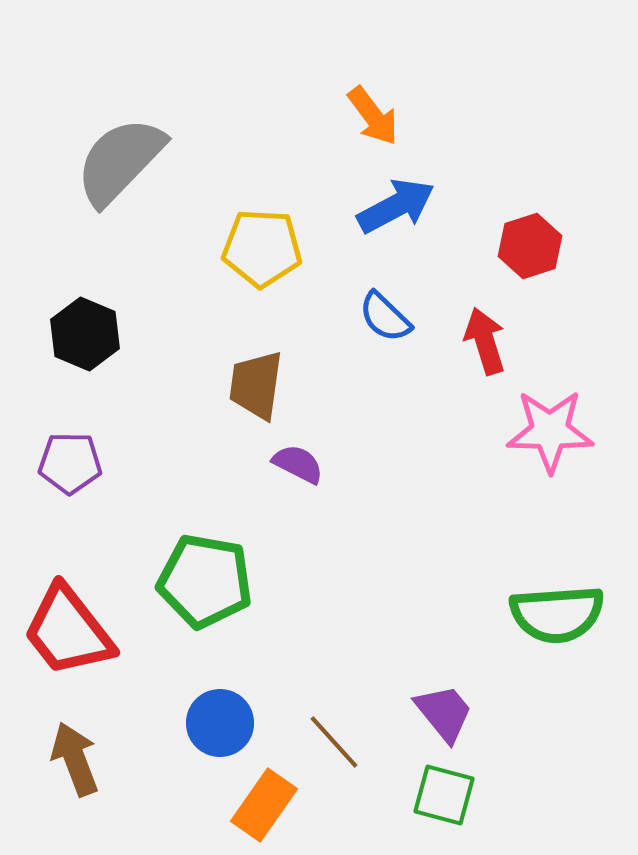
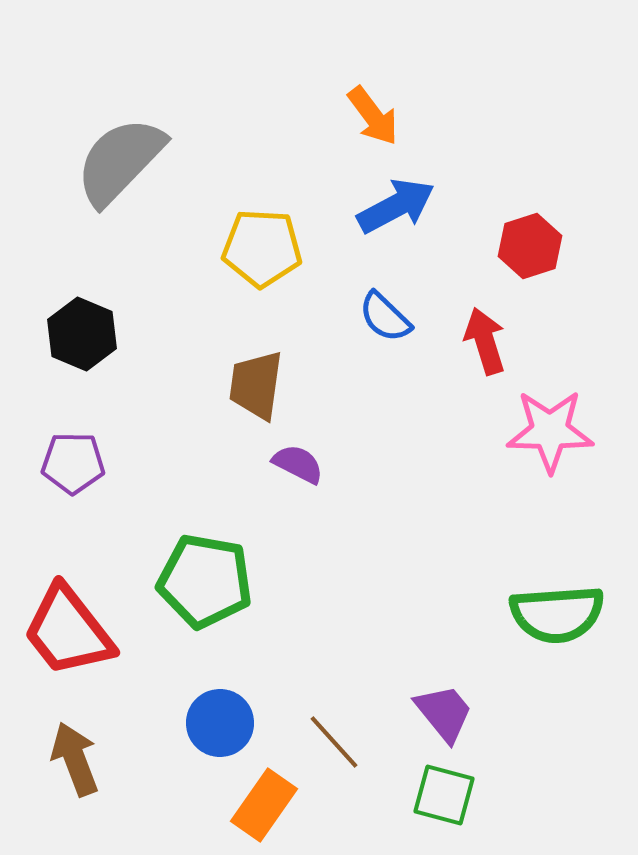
black hexagon: moved 3 px left
purple pentagon: moved 3 px right
